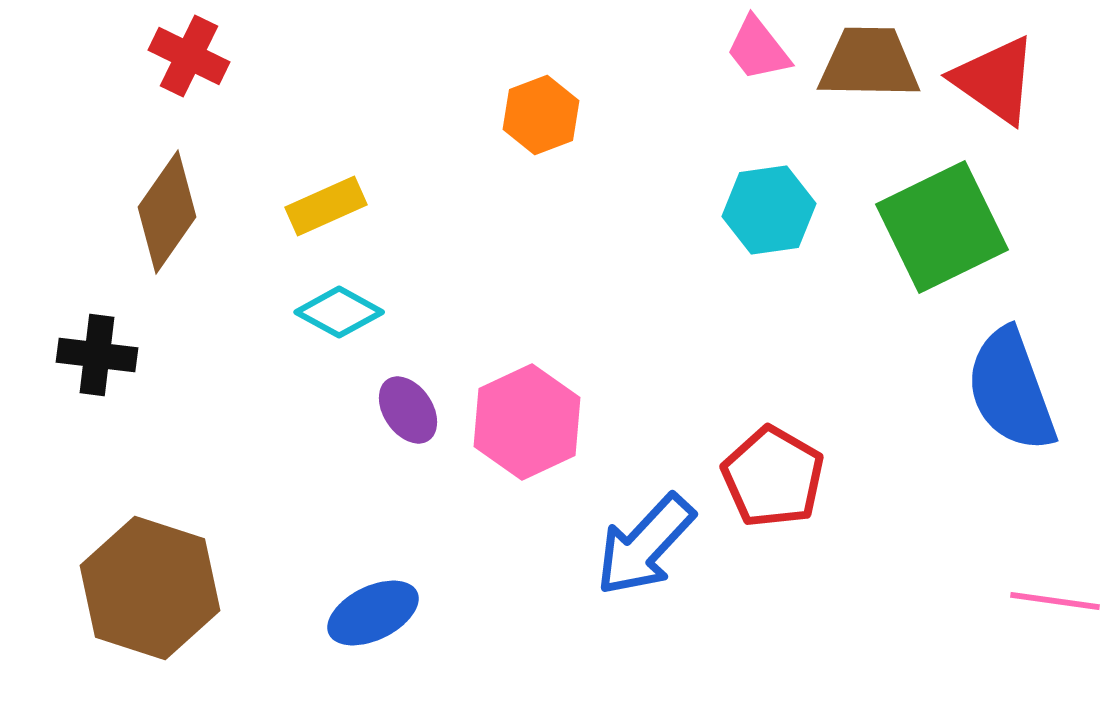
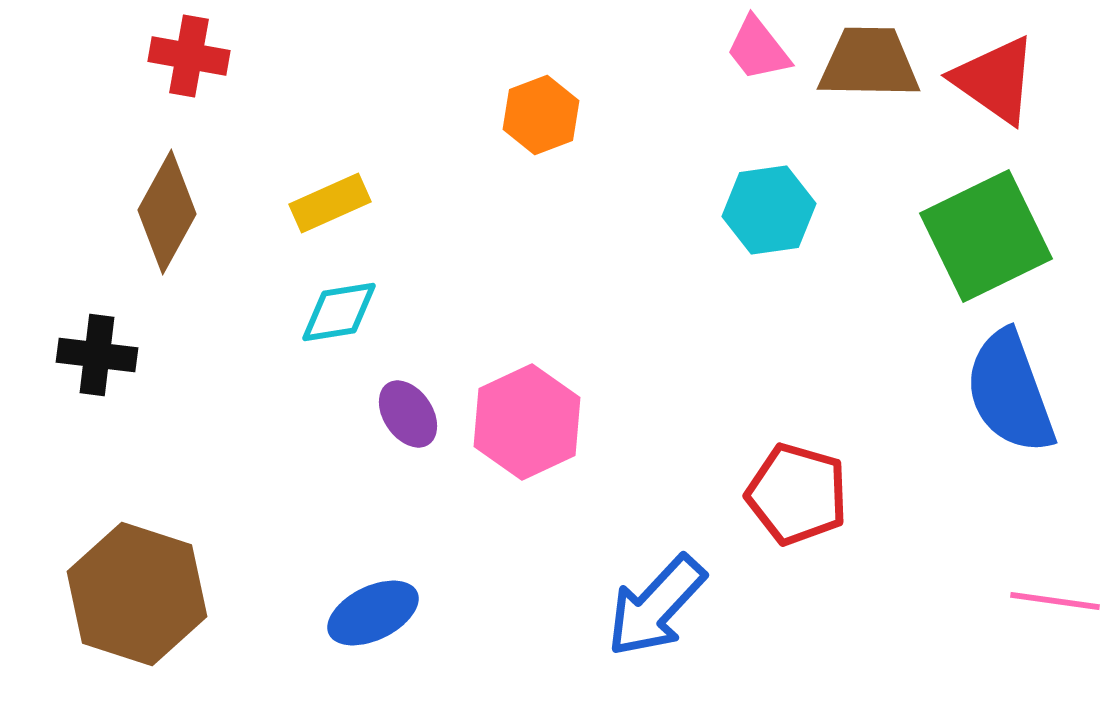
red cross: rotated 16 degrees counterclockwise
yellow rectangle: moved 4 px right, 3 px up
brown diamond: rotated 6 degrees counterclockwise
green square: moved 44 px right, 9 px down
cyan diamond: rotated 38 degrees counterclockwise
blue semicircle: moved 1 px left, 2 px down
purple ellipse: moved 4 px down
red pentagon: moved 24 px right, 17 px down; rotated 14 degrees counterclockwise
blue arrow: moved 11 px right, 61 px down
brown hexagon: moved 13 px left, 6 px down
